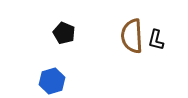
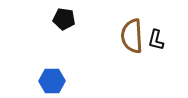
black pentagon: moved 14 px up; rotated 15 degrees counterclockwise
blue hexagon: rotated 15 degrees clockwise
